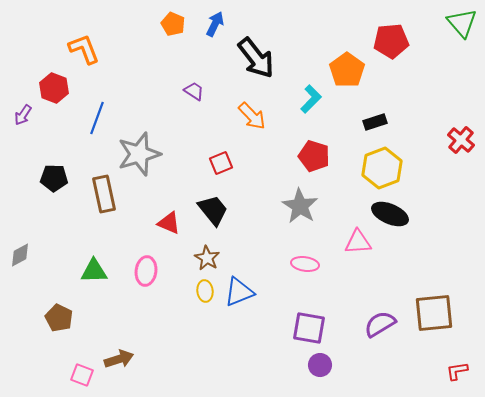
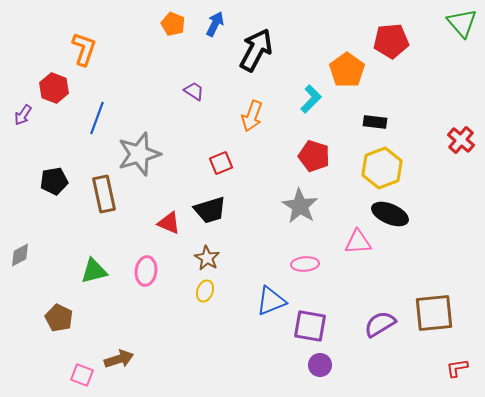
orange L-shape at (84, 49): rotated 40 degrees clockwise
black arrow at (256, 58): moved 8 px up; rotated 114 degrees counterclockwise
orange arrow at (252, 116): rotated 64 degrees clockwise
black rectangle at (375, 122): rotated 25 degrees clockwise
black pentagon at (54, 178): moved 3 px down; rotated 12 degrees counterclockwise
black trapezoid at (213, 210): moved 3 px left; rotated 112 degrees clockwise
pink ellipse at (305, 264): rotated 12 degrees counterclockwise
green triangle at (94, 271): rotated 12 degrees counterclockwise
yellow ellipse at (205, 291): rotated 25 degrees clockwise
blue triangle at (239, 292): moved 32 px right, 9 px down
purple square at (309, 328): moved 1 px right, 2 px up
red L-shape at (457, 371): moved 3 px up
